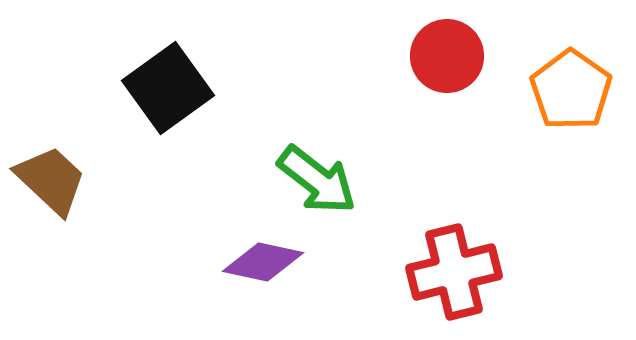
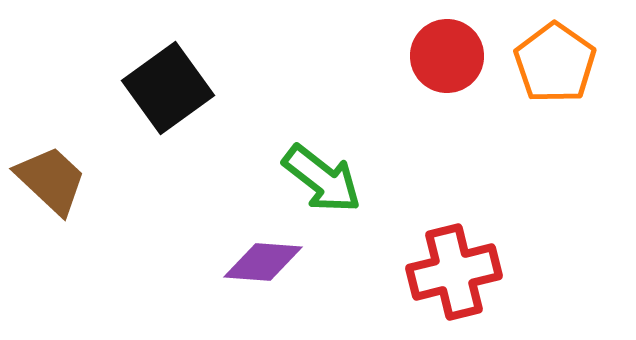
orange pentagon: moved 16 px left, 27 px up
green arrow: moved 5 px right, 1 px up
purple diamond: rotated 8 degrees counterclockwise
